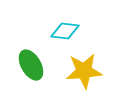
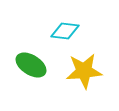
green ellipse: rotated 28 degrees counterclockwise
